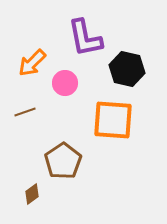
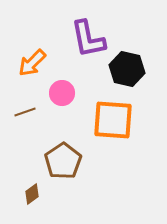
purple L-shape: moved 3 px right, 1 px down
pink circle: moved 3 px left, 10 px down
